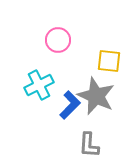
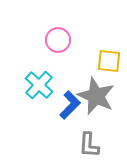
cyan cross: rotated 20 degrees counterclockwise
